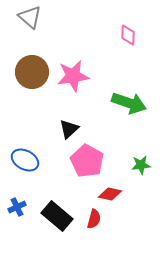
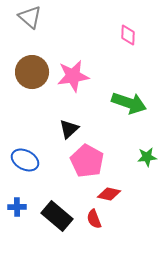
green star: moved 6 px right, 8 px up
red diamond: moved 1 px left
blue cross: rotated 24 degrees clockwise
red semicircle: rotated 144 degrees clockwise
